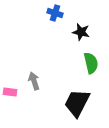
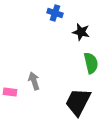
black trapezoid: moved 1 px right, 1 px up
